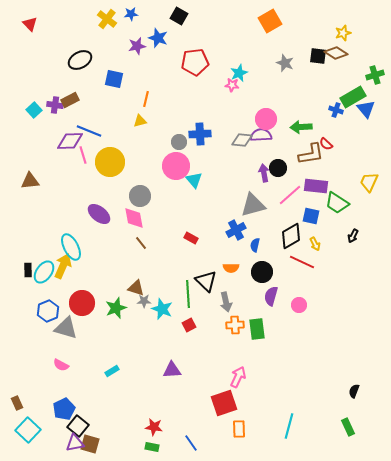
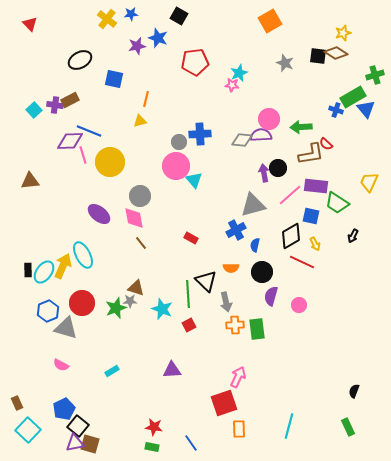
pink circle at (266, 119): moved 3 px right
cyan ellipse at (71, 247): moved 12 px right, 8 px down
gray star at (144, 301): moved 14 px left
